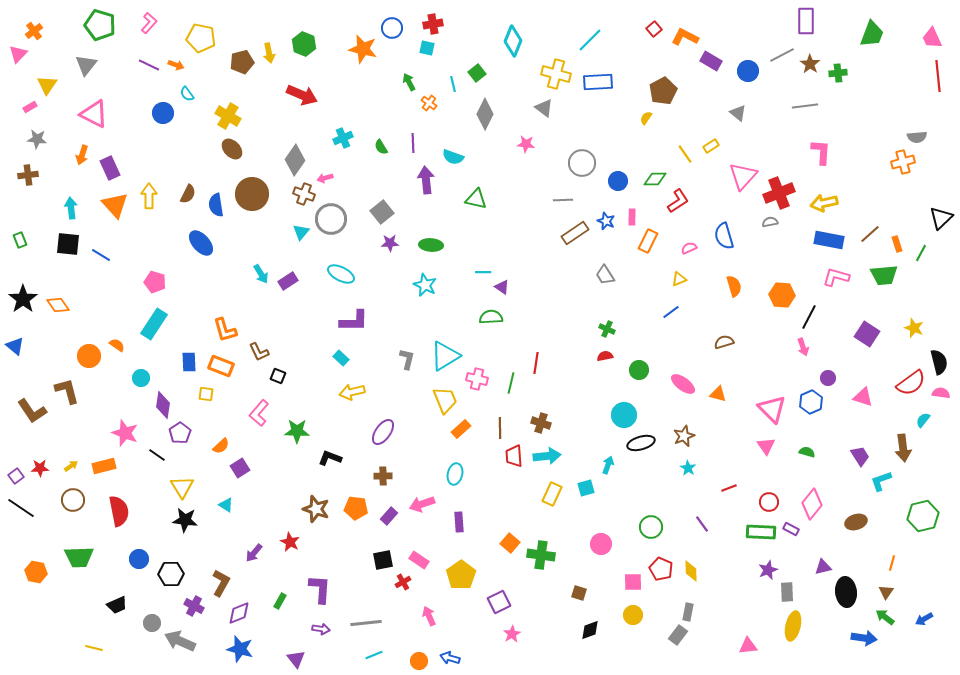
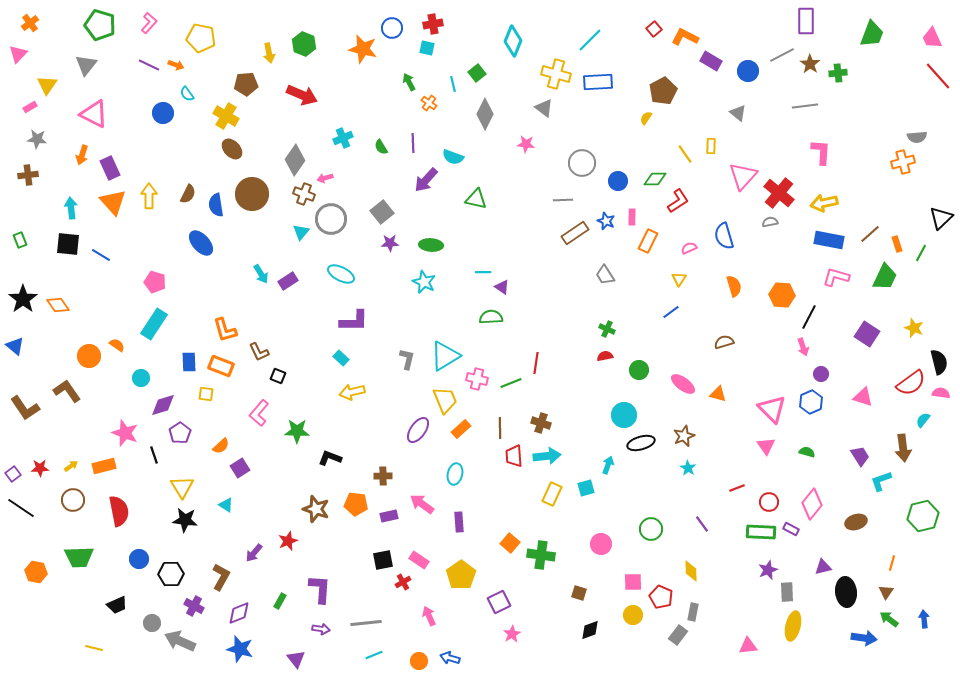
orange cross at (34, 31): moved 4 px left, 8 px up
brown pentagon at (242, 62): moved 4 px right, 22 px down; rotated 10 degrees clockwise
red line at (938, 76): rotated 36 degrees counterclockwise
yellow cross at (228, 116): moved 2 px left
yellow rectangle at (711, 146): rotated 56 degrees counterclockwise
purple arrow at (426, 180): rotated 132 degrees counterclockwise
red cross at (779, 193): rotated 28 degrees counterclockwise
orange triangle at (115, 205): moved 2 px left, 3 px up
green trapezoid at (884, 275): moved 1 px right, 2 px down; rotated 60 degrees counterclockwise
yellow triangle at (679, 279): rotated 35 degrees counterclockwise
cyan star at (425, 285): moved 1 px left, 3 px up
purple circle at (828, 378): moved 7 px left, 4 px up
green line at (511, 383): rotated 55 degrees clockwise
brown L-shape at (67, 391): rotated 20 degrees counterclockwise
purple diamond at (163, 405): rotated 64 degrees clockwise
brown L-shape at (32, 411): moved 7 px left, 3 px up
purple ellipse at (383, 432): moved 35 px right, 2 px up
black line at (157, 455): moved 3 px left; rotated 36 degrees clockwise
purple square at (16, 476): moved 3 px left, 2 px up
red line at (729, 488): moved 8 px right
pink arrow at (422, 504): rotated 55 degrees clockwise
orange pentagon at (356, 508): moved 4 px up
purple rectangle at (389, 516): rotated 36 degrees clockwise
green circle at (651, 527): moved 2 px down
red star at (290, 542): moved 2 px left, 1 px up; rotated 24 degrees clockwise
red pentagon at (661, 569): moved 28 px down
brown L-shape at (221, 583): moved 6 px up
gray rectangle at (688, 612): moved 5 px right
green arrow at (885, 617): moved 4 px right, 2 px down
blue arrow at (924, 619): rotated 114 degrees clockwise
